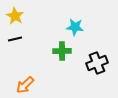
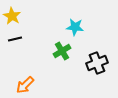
yellow star: moved 3 px left
green cross: rotated 30 degrees counterclockwise
